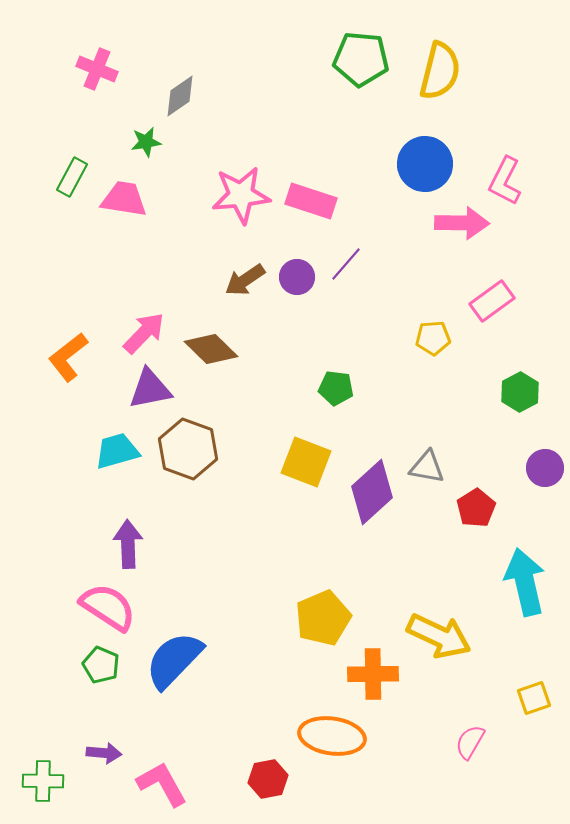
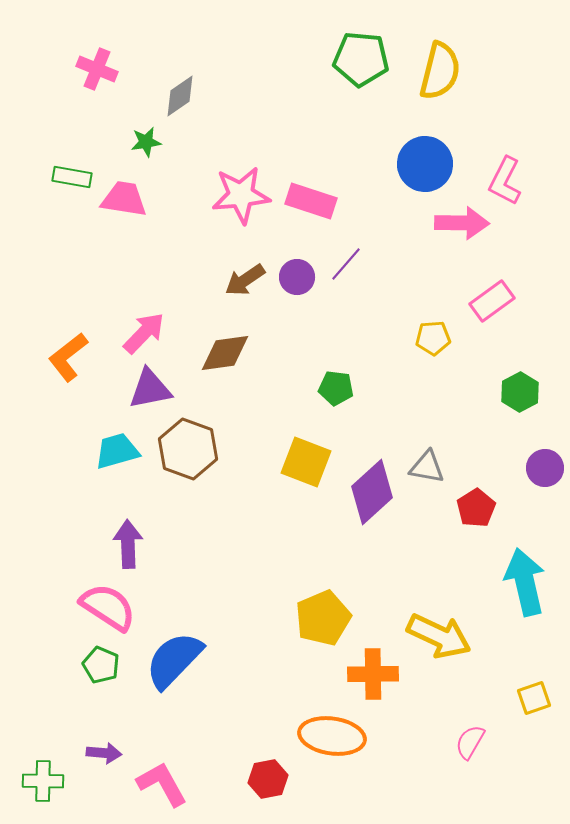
green rectangle at (72, 177): rotated 72 degrees clockwise
brown diamond at (211, 349): moved 14 px right, 4 px down; rotated 52 degrees counterclockwise
